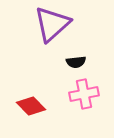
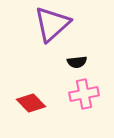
black semicircle: moved 1 px right
red diamond: moved 3 px up
